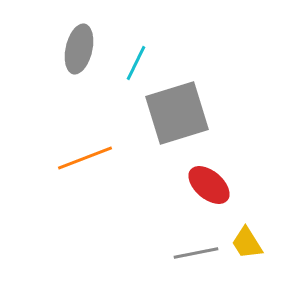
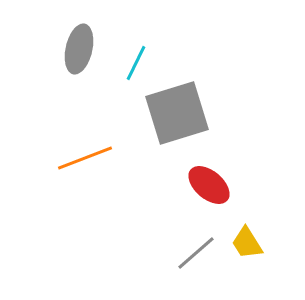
gray line: rotated 30 degrees counterclockwise
